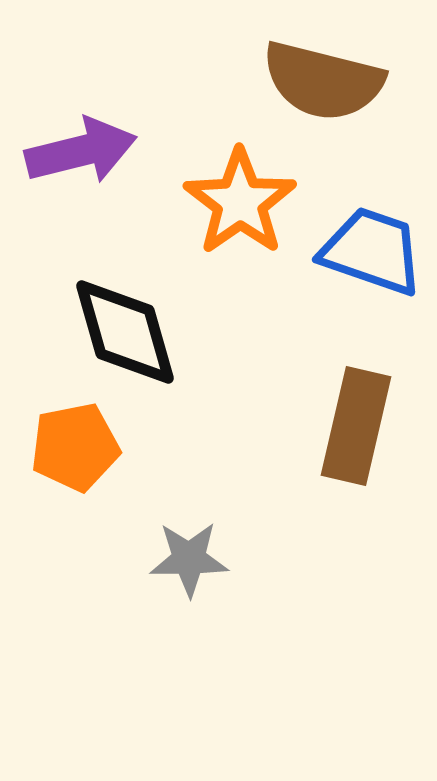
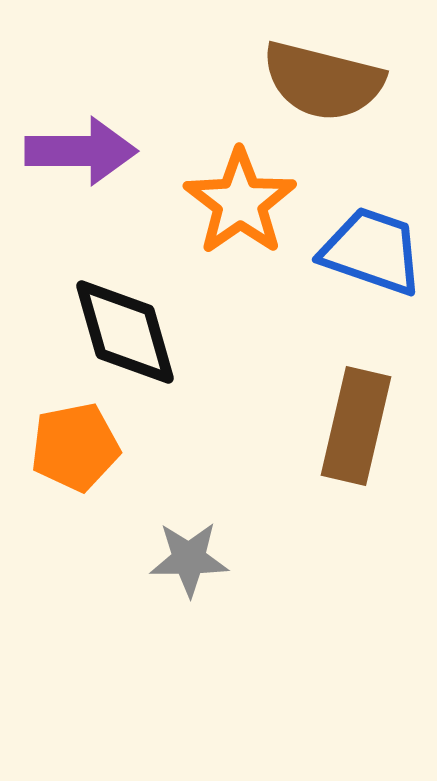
purple arrow: rotated 14 degrees clockwise
